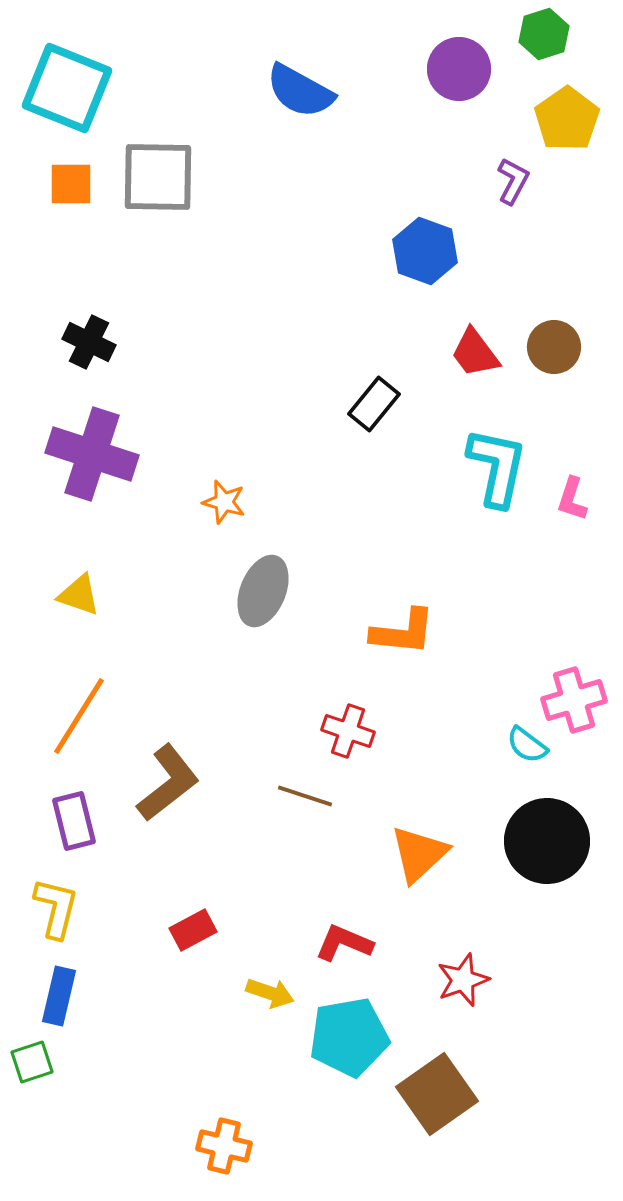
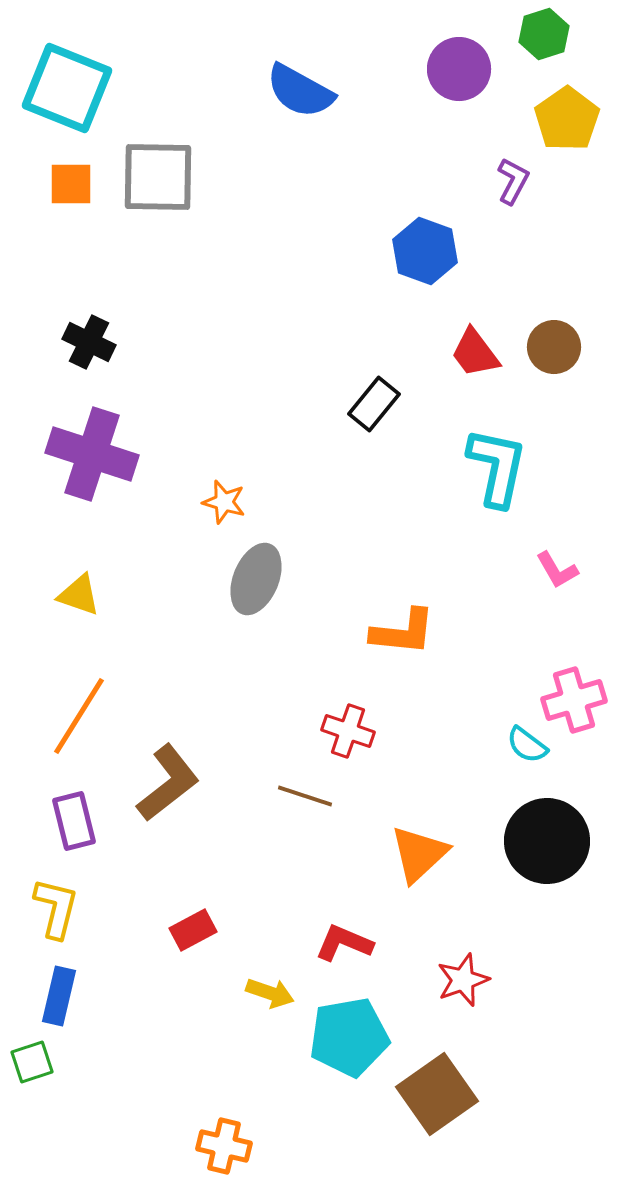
pink L-shape: moved 15 px left, 71 px down; rotated 48 degrees counterclockwise
gray ellipse: moved 7 px left, 12 px up
